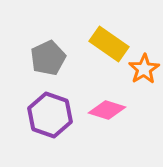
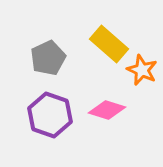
yellow rectangle: rotated 6 degrees clockwise
orange star: moved 2 px left, 1 px down; rotated 16 degrees counterclockwise
